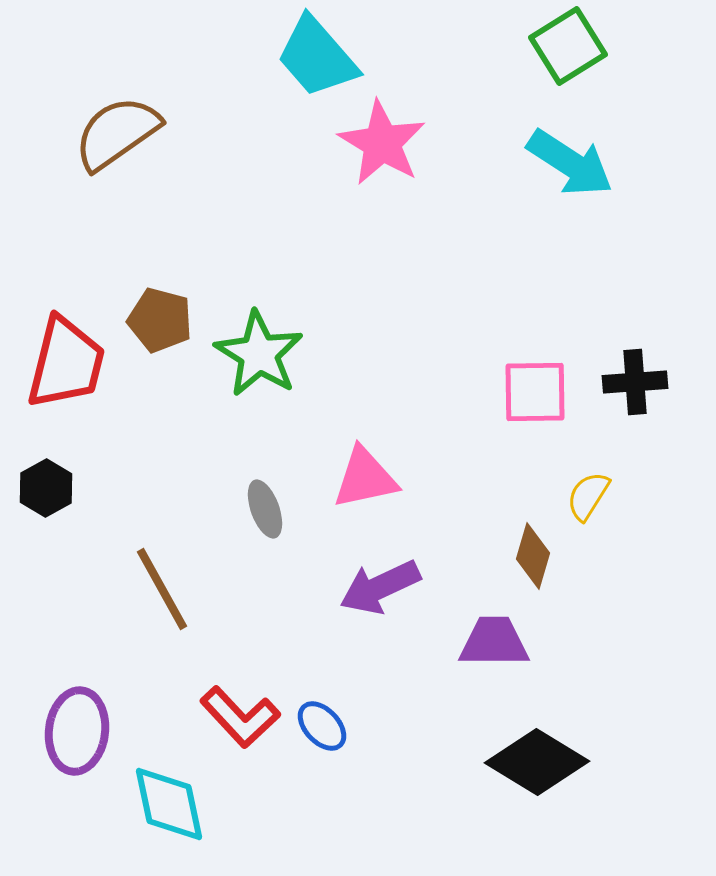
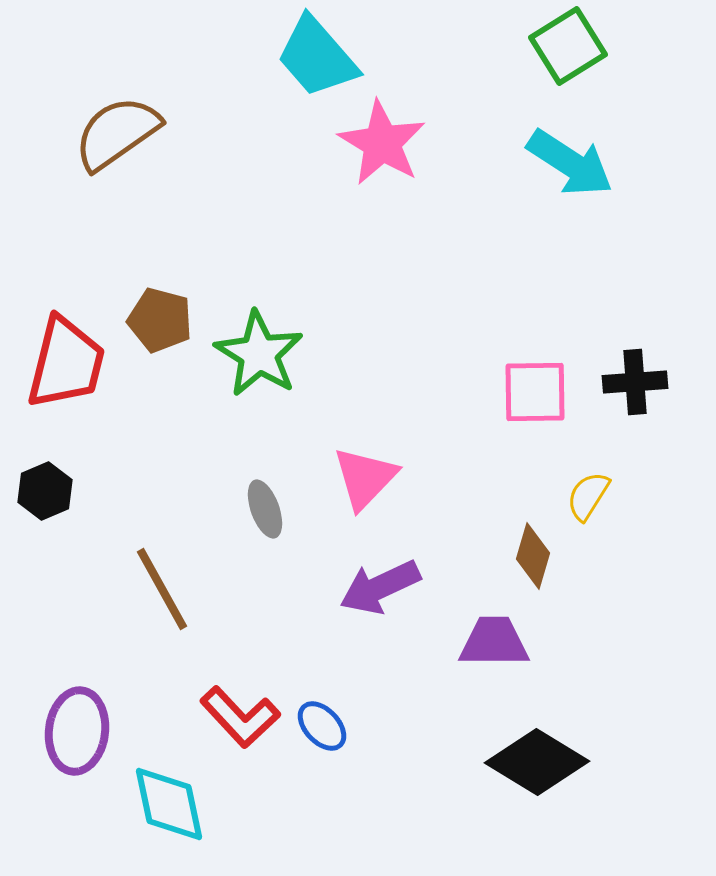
pink triangle: rotated 34 degrees counterclockwise
black hexagon: moved 1 px left, 3 px down; rotated 6 degrees clockwise
